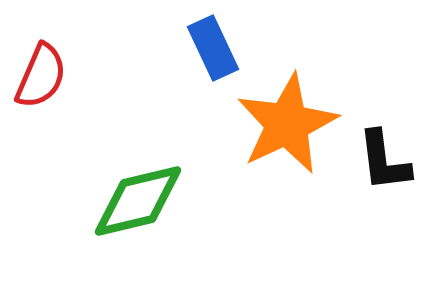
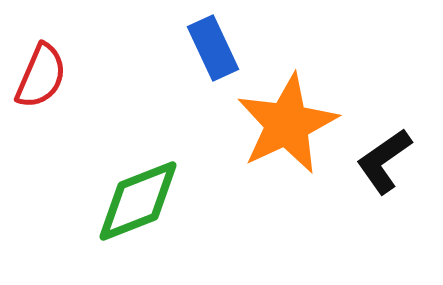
black L-shape: rotated 62 degrees clockwise
green diamond: rotated 8 degrees counterclockwise
